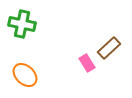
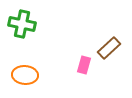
pink rectangle: moved 3 px left, 2 px down; rotated 48 degrees clockwise
orange ellipse: rotated 40 degrees counterclockwise
